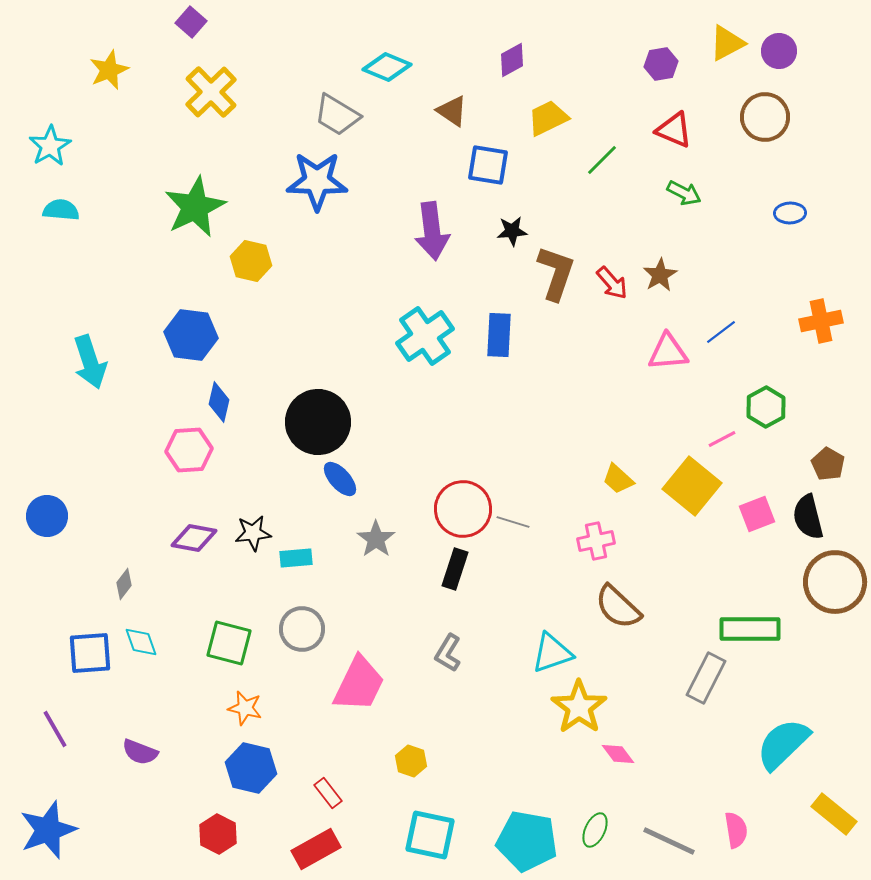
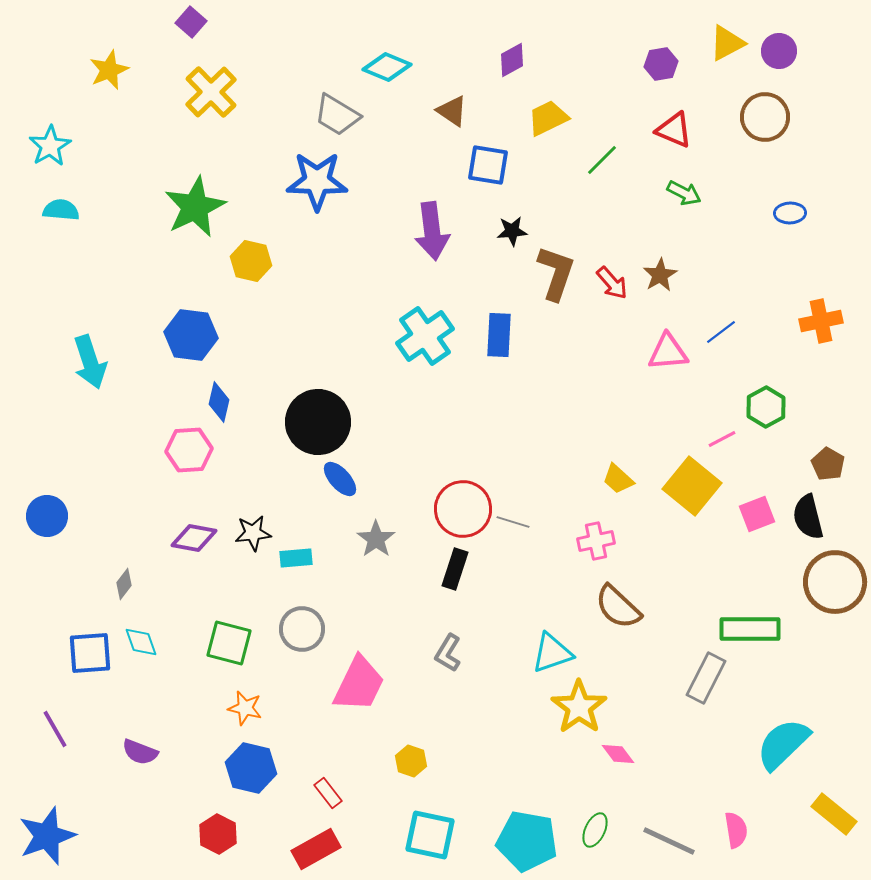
blue star at (48, 830): moved 1 px left, 6 px down
